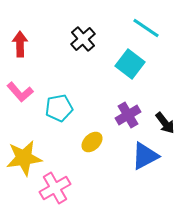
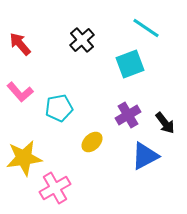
black cross: moved 1 px left, 1 px down
red arrow: rotated 40 degrees counterclockwise
cyan square: rotated 32 degrees clockwise
